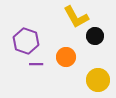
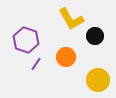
yellow L-shape: moved 5 px left, 2 px down
purple hexagon: moved 1 px up
purple line: rotated 56 degrees counterclockwise
